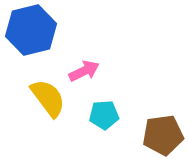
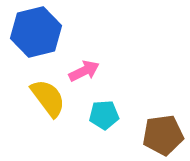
blue hexagon: moved 5 px right, 2 px down
